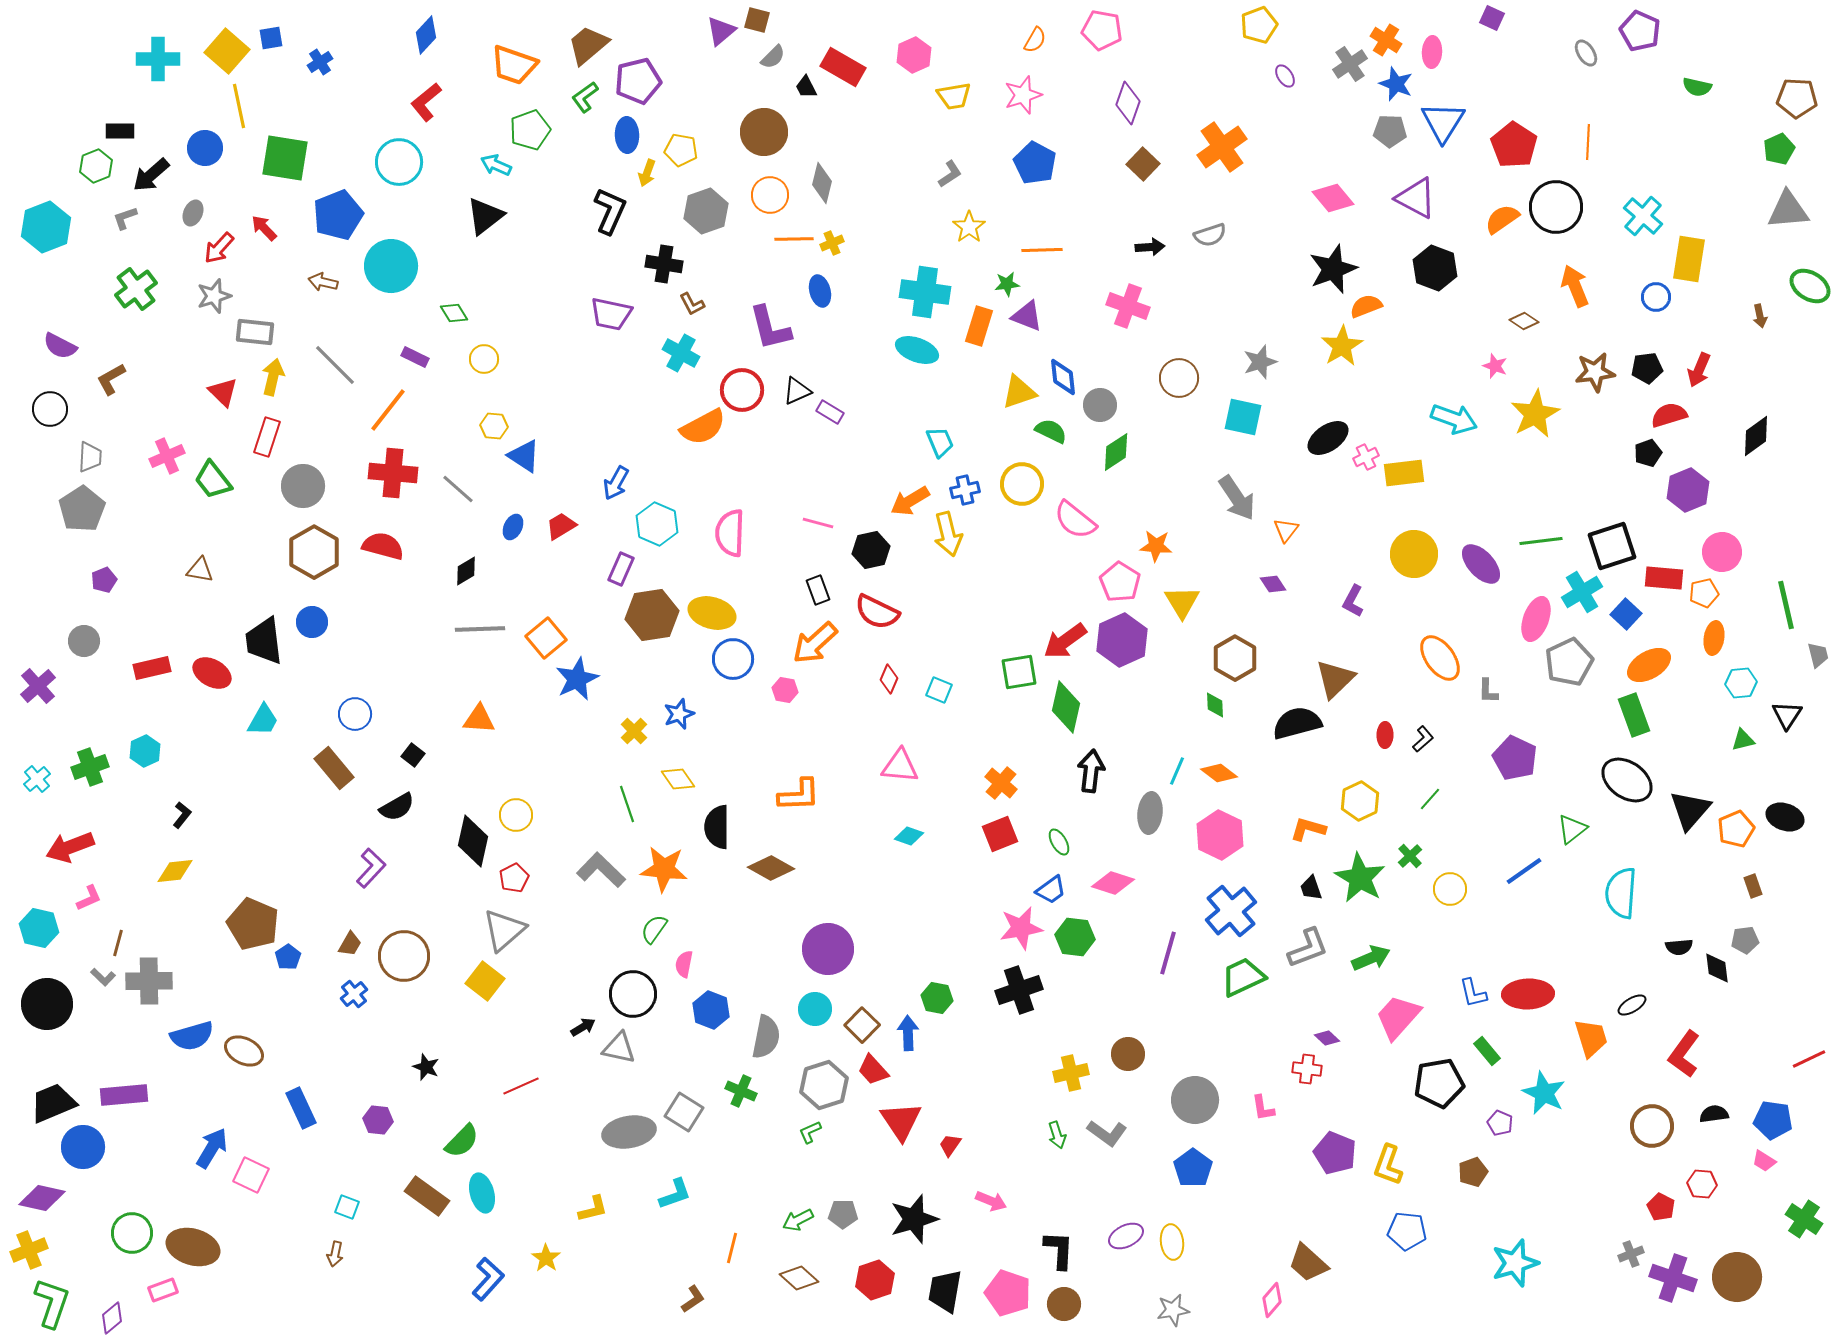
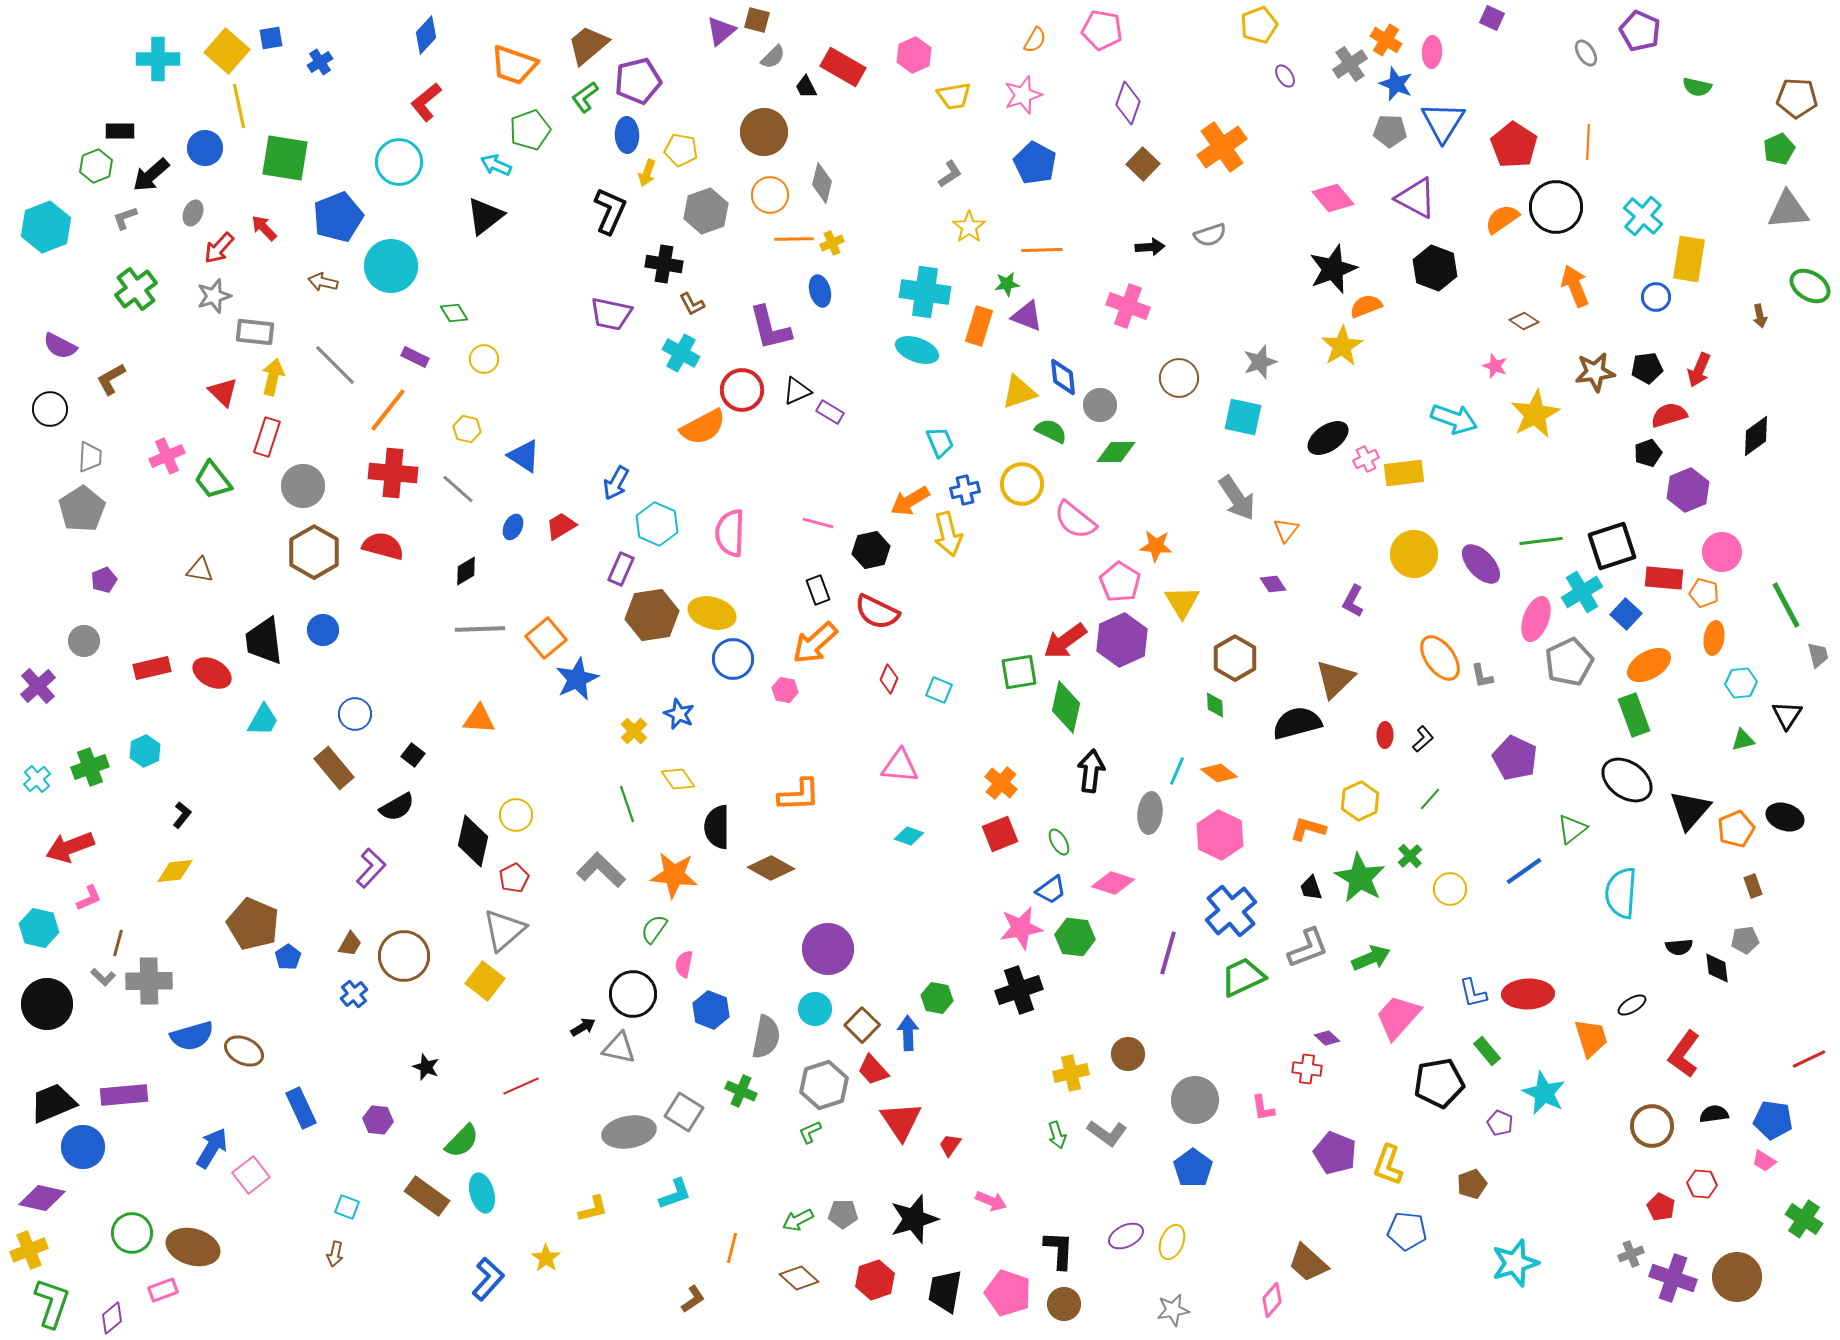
blue pentagon at (338, 215): moved 2 px down
yellow hexagon at (494, 426): moved 27 px left, 3 px down; rotated 8 degrees clockwise
green diamond at (1116, 452): rotated 33 degrees clockwise
pink cross at (1366, 457): moved 2 px down
orange pentagon at (1704, 593): rotated 28 degrees clockwise
green line at (1786, 605): rotated 15 degrees counterclockwise
blue circle at (312, 622): moved 11 px right, 8 px down
gray L-shape at (1488, 691): moved 6 px left, 15 px up; rotated 12 degrees counterclockwise
blue star at (679, 714): rotated 28 degrees counterclockwise
orange star at (664, 869): moved 10 px right, 6 px down
brown pentagon at (1473, 1172): moved 1 px left, 12 px down
pink square at (251, 1175): rotated 27 degrees clockwise
yellow ellipse at (1172, 1242): rotated 28 degrees clockwise
